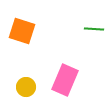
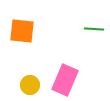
orange square: rotated 12 degrees counterclockwise
yellow circle: moved 4 px right, 2 px up
